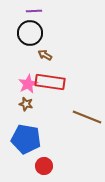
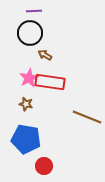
pink star: moved 1 px right, 6 px up
